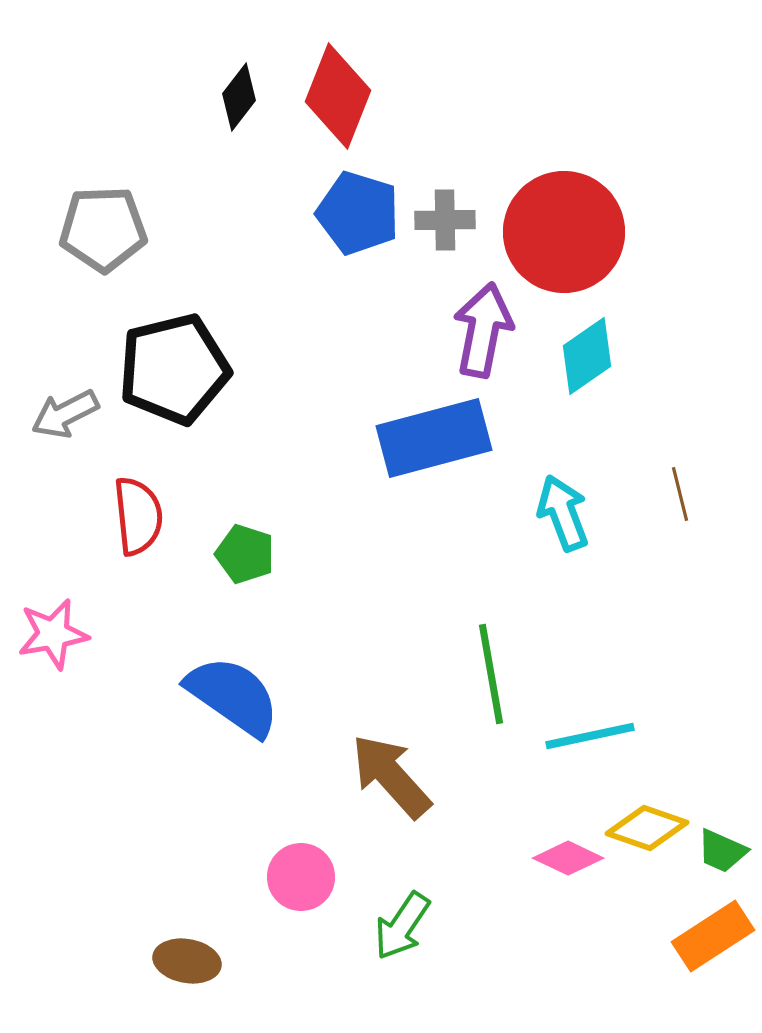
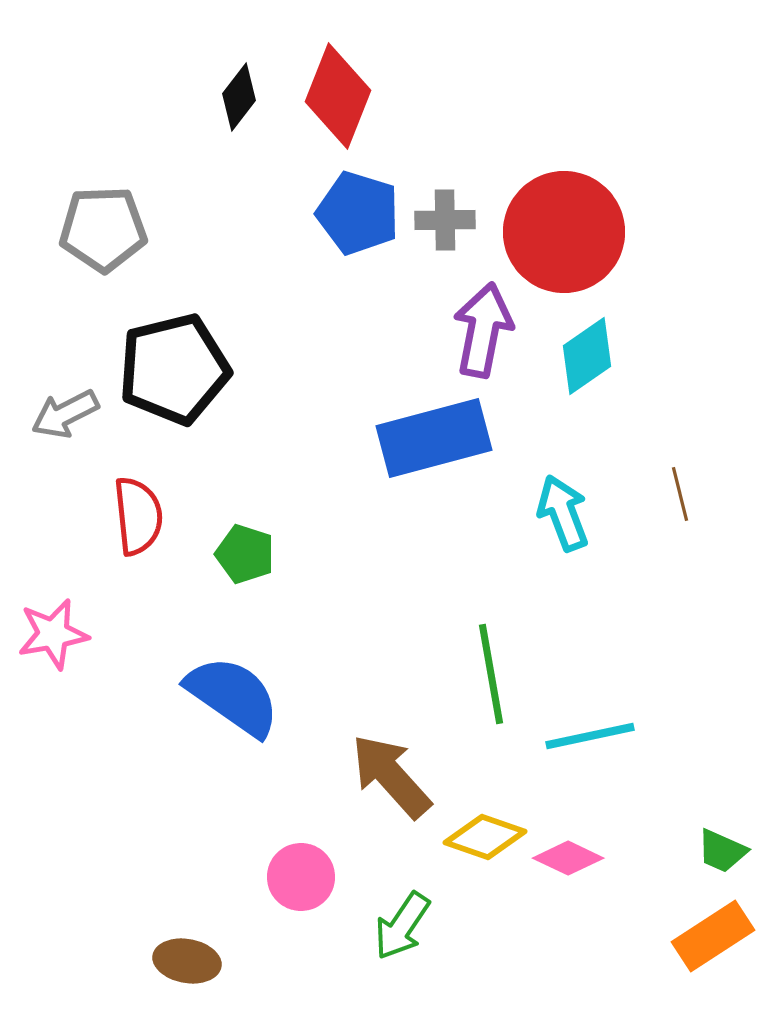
yellow diamond: moved 162 px left, 9 px down
